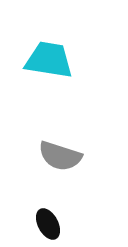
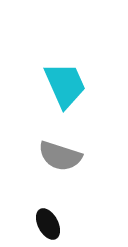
cyan trapezoid: moved 16 px right, 25 px down; rotated 57 degrees clockwise
